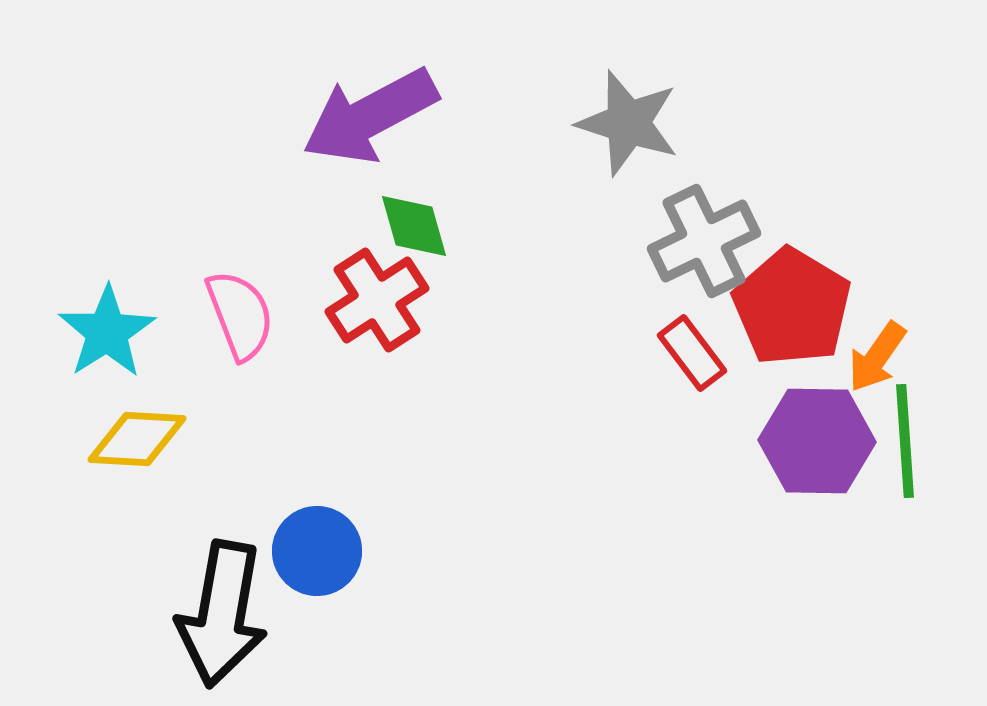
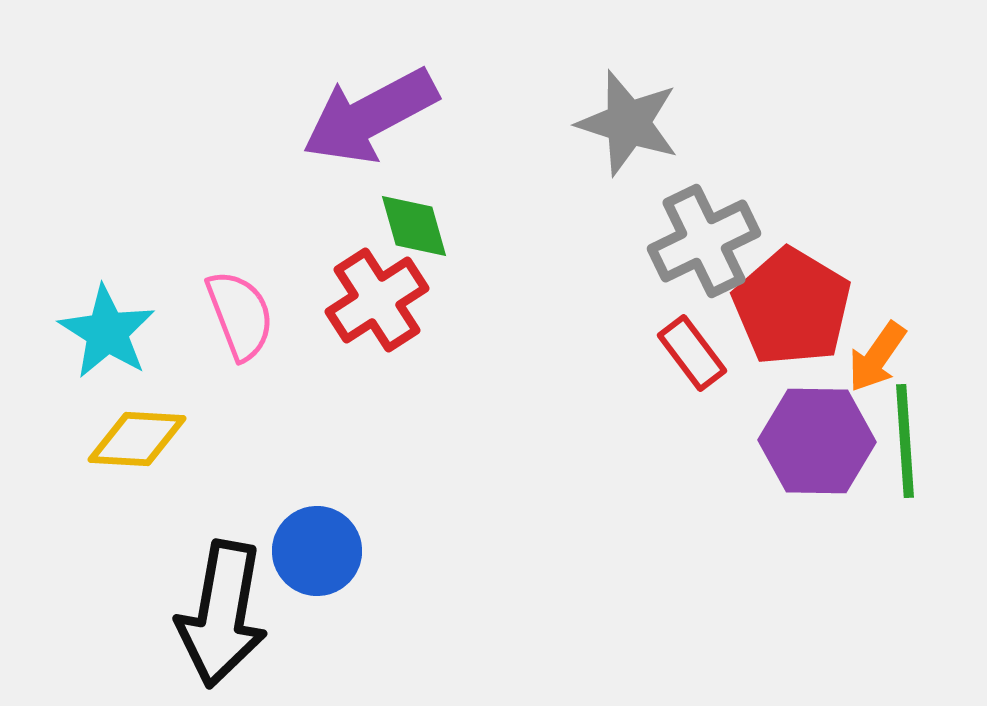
cyan star: rotated 8 degrees counterclockwise
